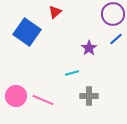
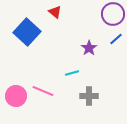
red triangle: rotated 40 degrees counterclockwise
blue square: rotated 8 degrees clockwise
pink line: moved 9 px up
